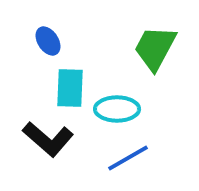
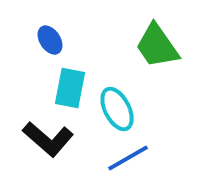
blue ellipse: moved 2 px right, 1 px up
green trapezoid: moved 2 px right, 2 px up; rotated 63 degrees counterclockwise
cyan rectangle: rotated 9 degrees clockwise
cyan ellipse: rotated 63 degrees clockwise
